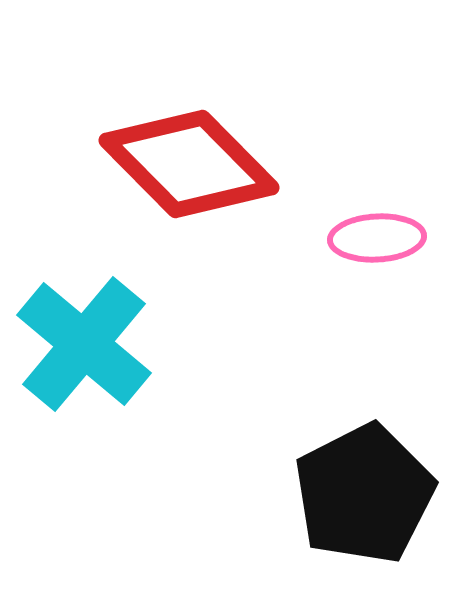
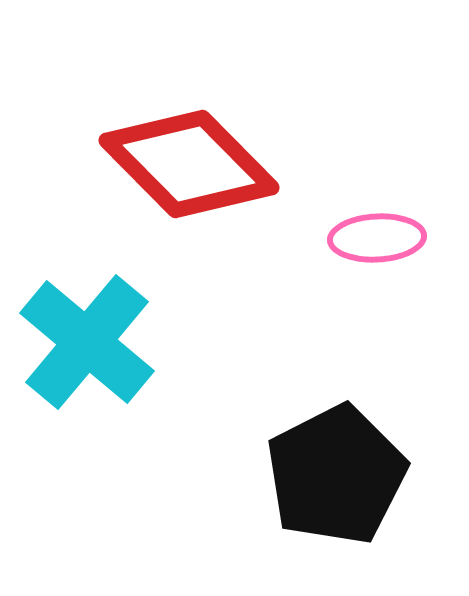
cyan cross: moved 3 px right, 2 px up
black pentagon: moved 28 px left, 19 px up
